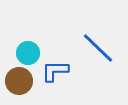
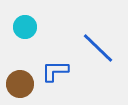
cyan circle: moved 3 px left, 26 px up
brown circle: moved 1 px right, 3 px down
